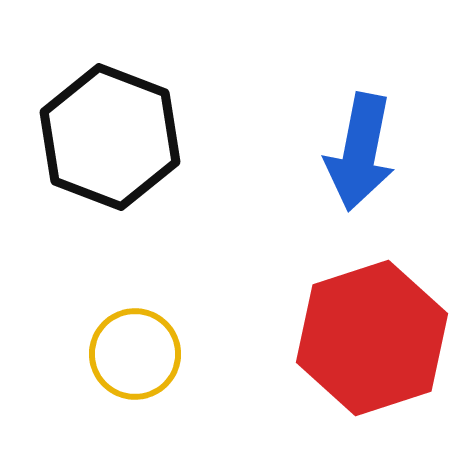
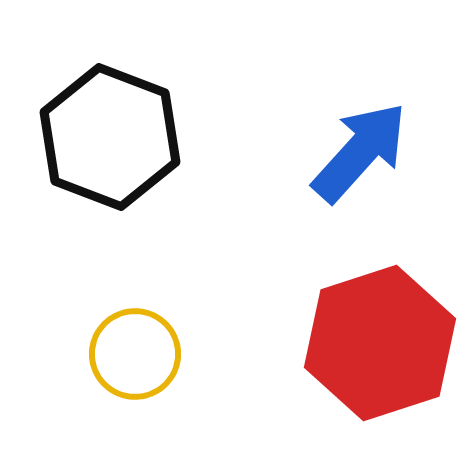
blue arrow: rotated 149 degrees counterclockwise
red hexagon: moved 8 px right, 5 px down
